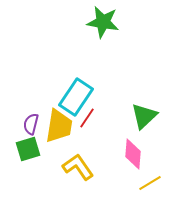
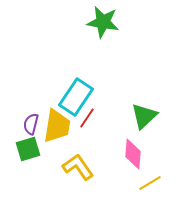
yellow trapezoid: moved 2 px left
